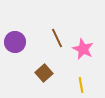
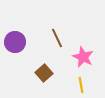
pink star: moved 8 px down
